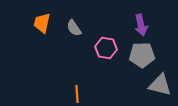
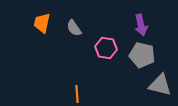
gray pentagon: rotated 15 degrees clockwise
